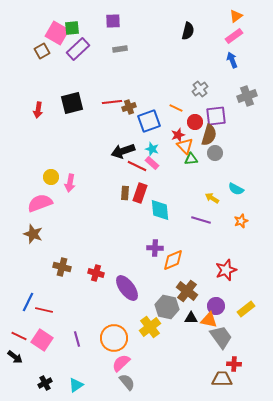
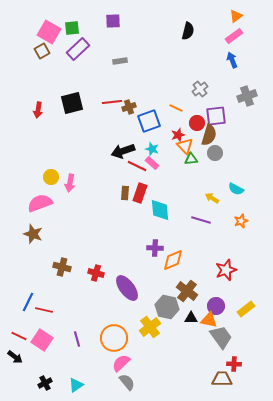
pink square at (57, 33): moved 8 px left, 1 px up
gray rectangle at (120, 49): moved 12 px down
red circle at (195, 122): moved 2 px right, 1 px down
